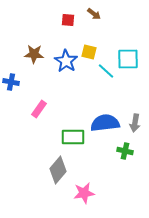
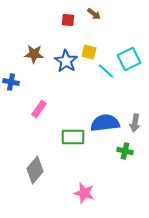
cyan square: moved 1 px right; rotated 25 degrees counterclockwise
gray diamond: moved 23 px left
pink star: rotated 25 degrees clockwise
